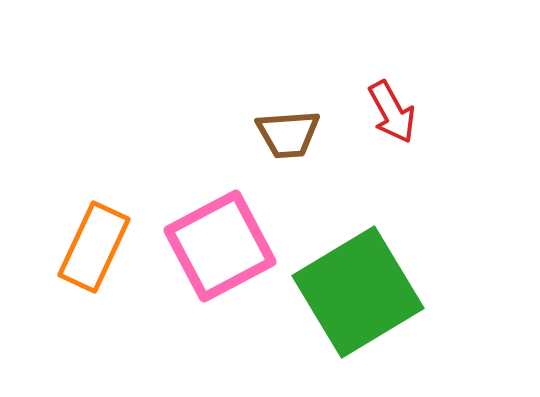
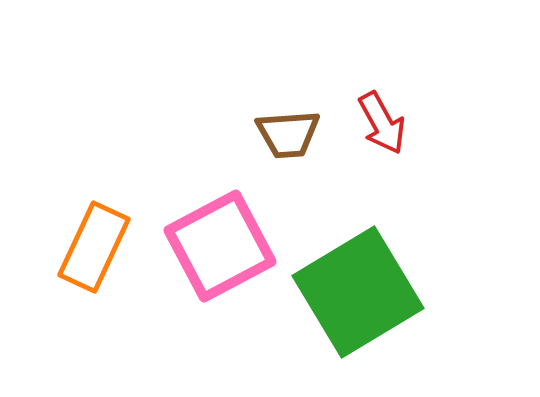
red arrow: moved 10 px left, 11 px down
